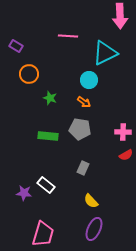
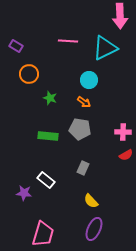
pink line: moved 5 px down
cyan triangle: moved 5 px up
white rectangle: moved 5 px up
